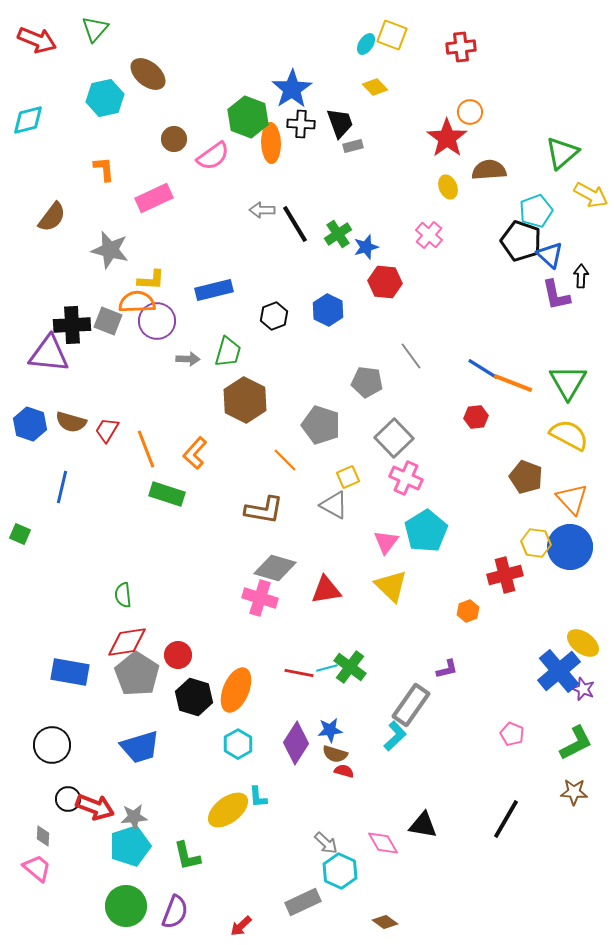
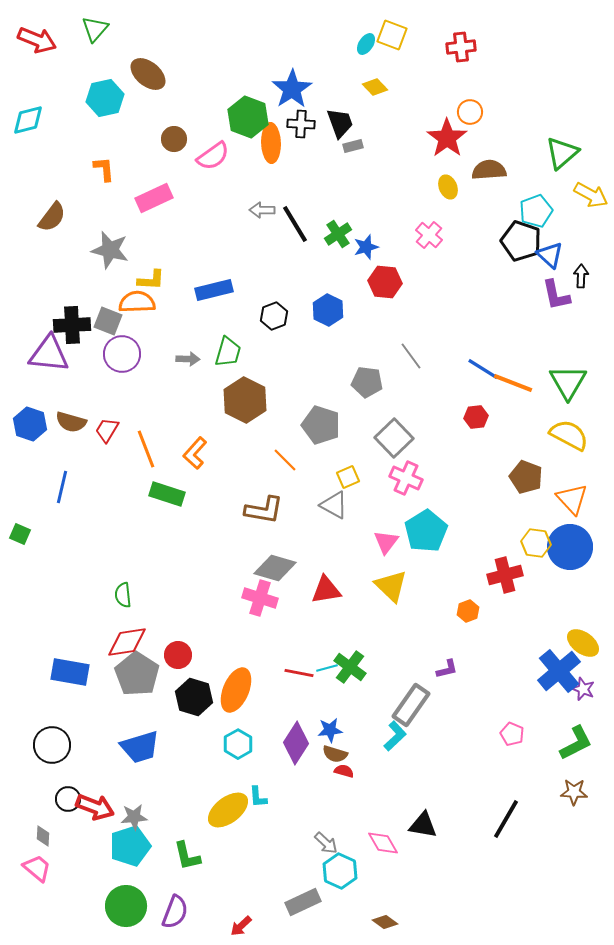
purple circle at (157, 321): moved 35 px left, 33 px down
